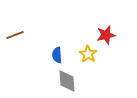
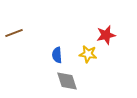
brown line: moved 1 px left, 2 px up
yellow star: rotated 24 degrees counterclockwise
gray diamond: rotated 15 degrees counterclockwise
